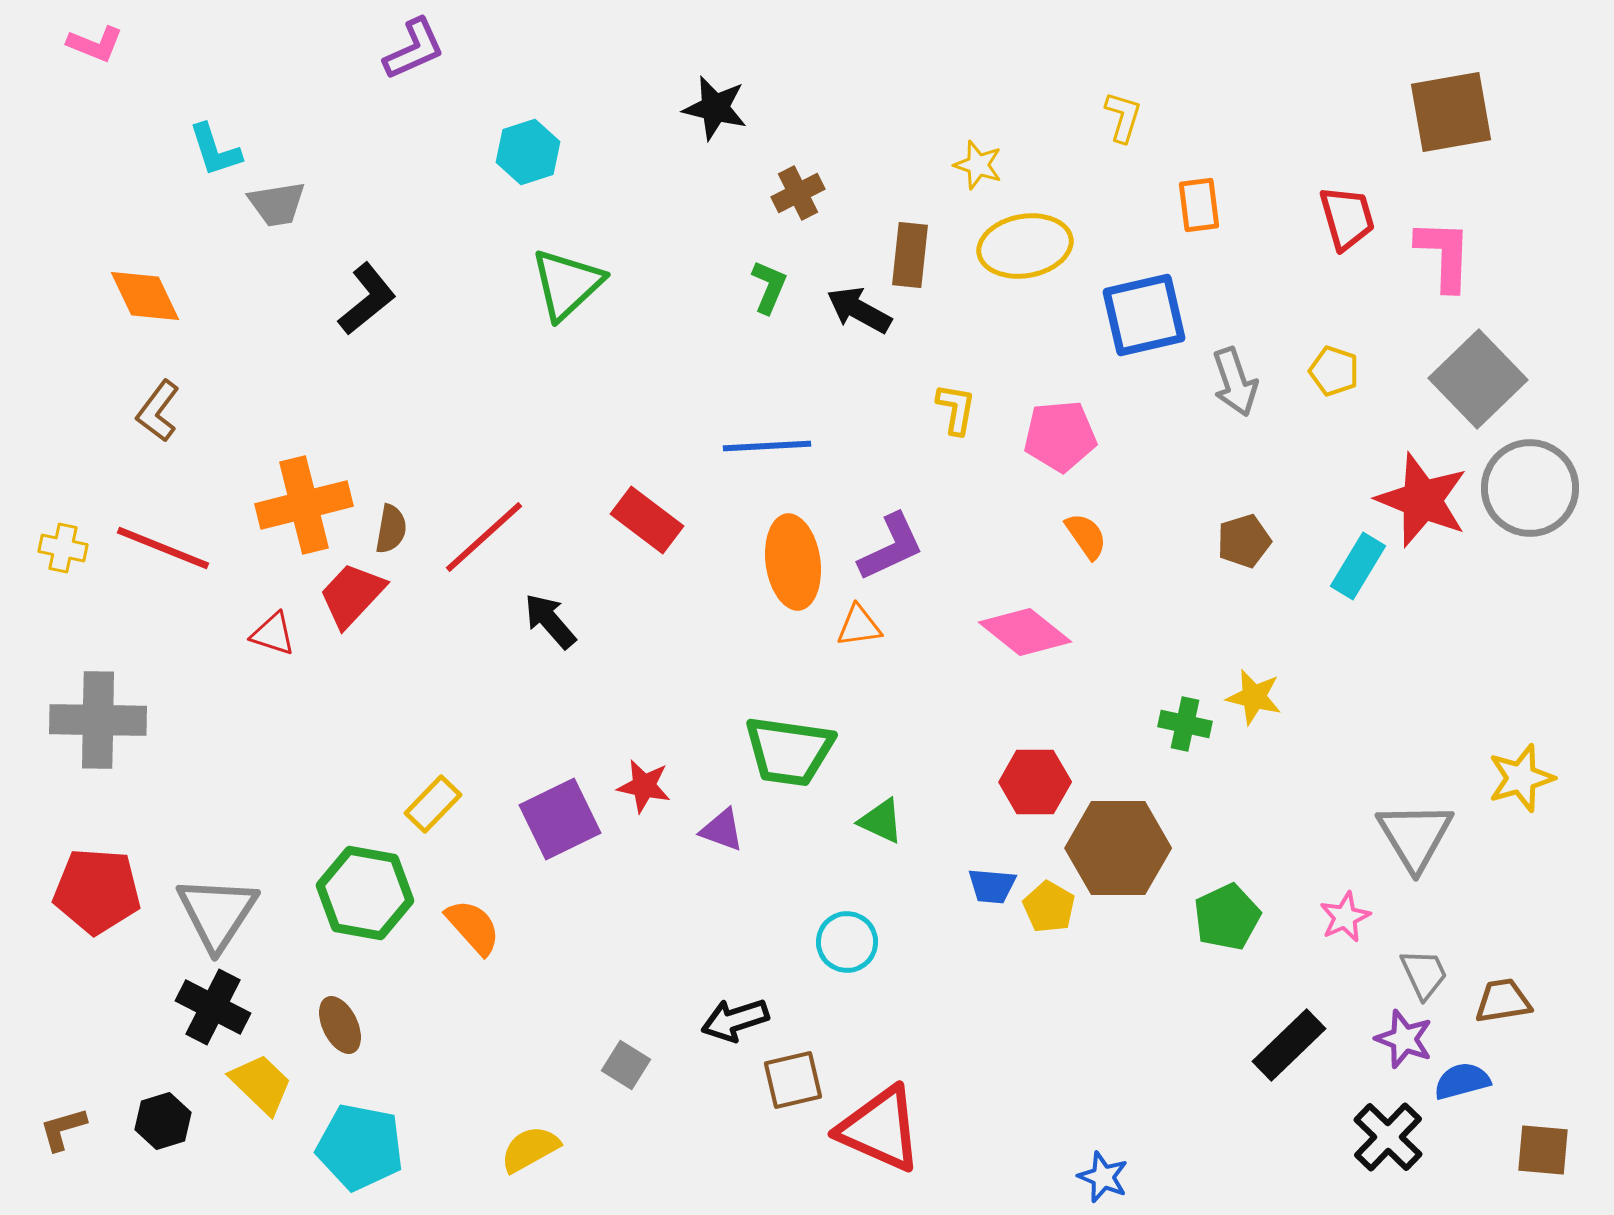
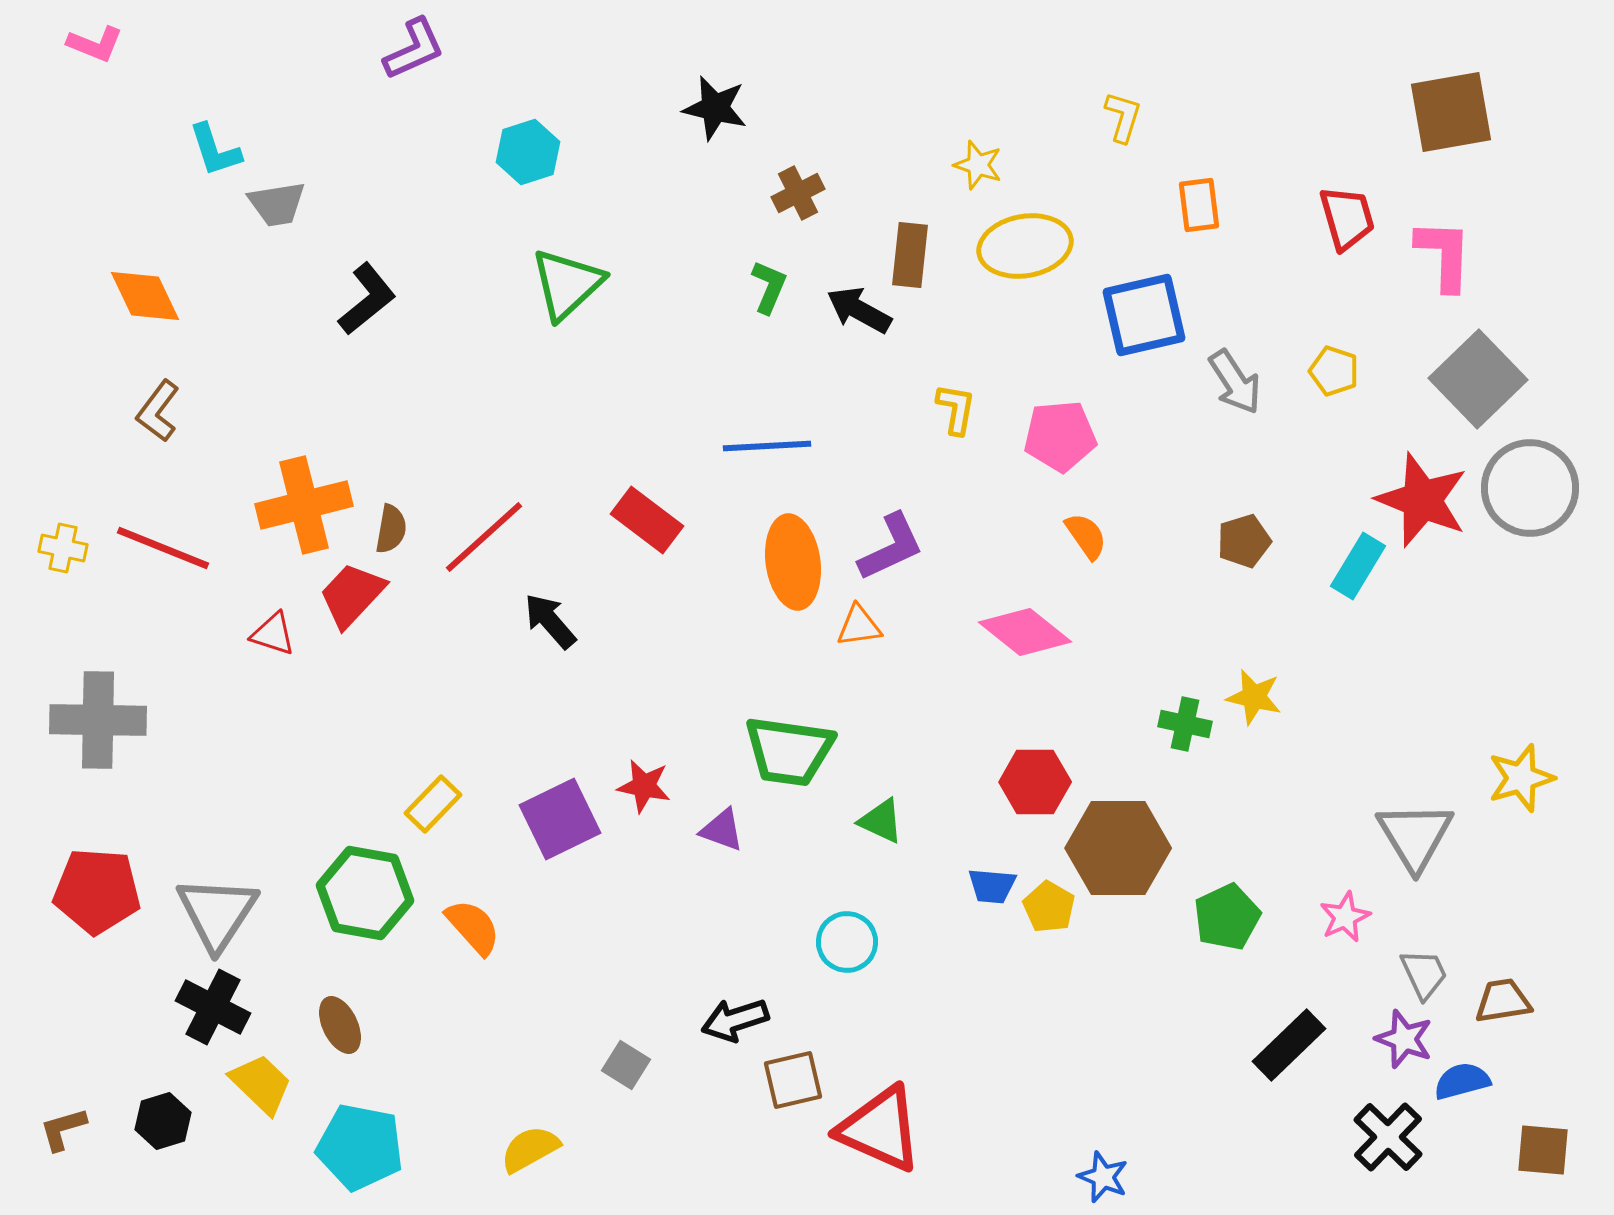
gray arrow at (1235, 382): rotated 14 degrees counterclockwise
